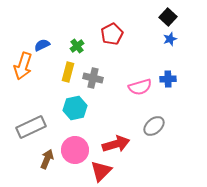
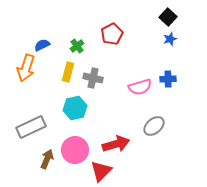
orange arrow: moved 3 px right, 2 px down
